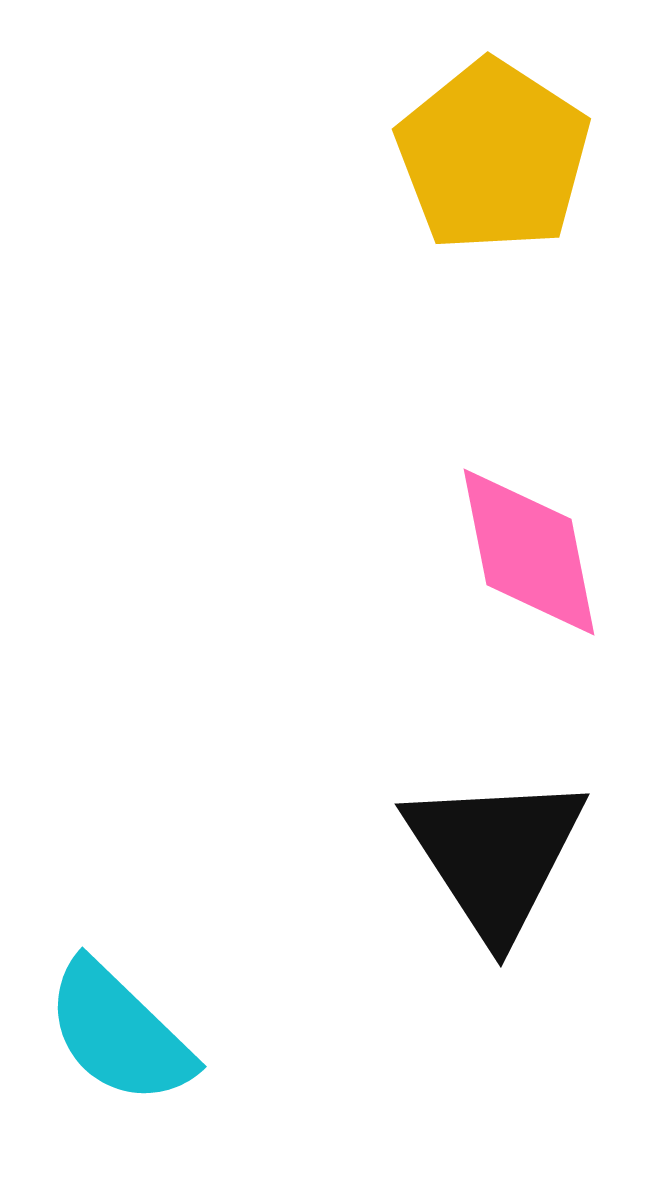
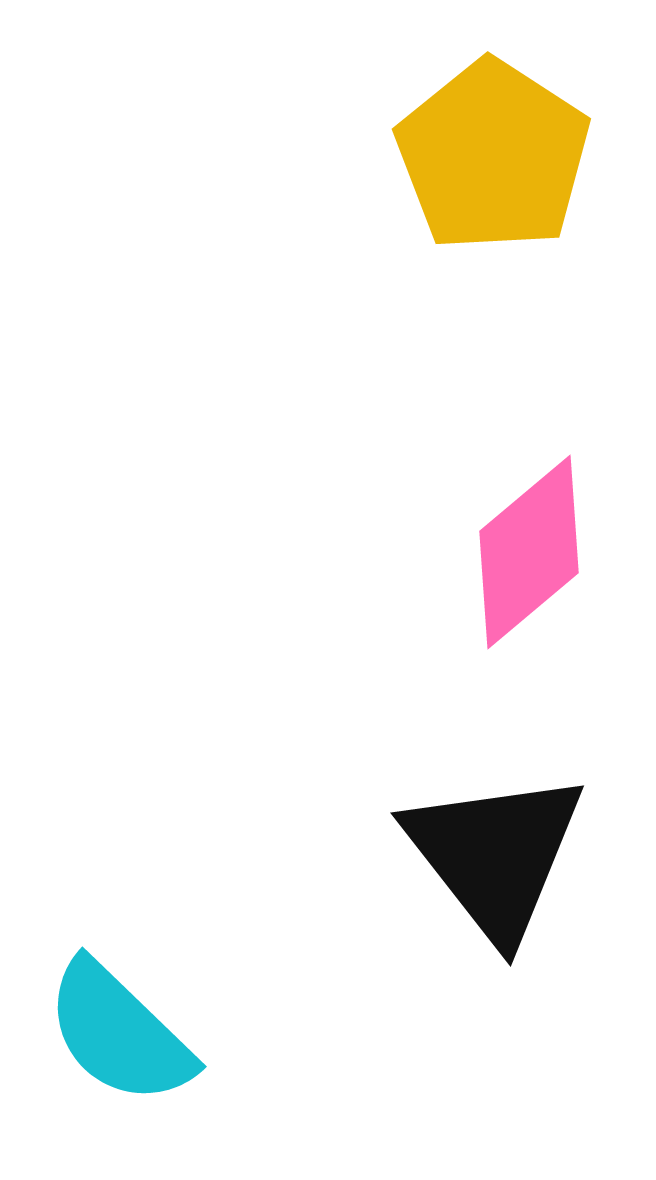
pink diamond: rotated 61 degrees clockwise
black triangle: rotated 5 degrees counterclockwise
